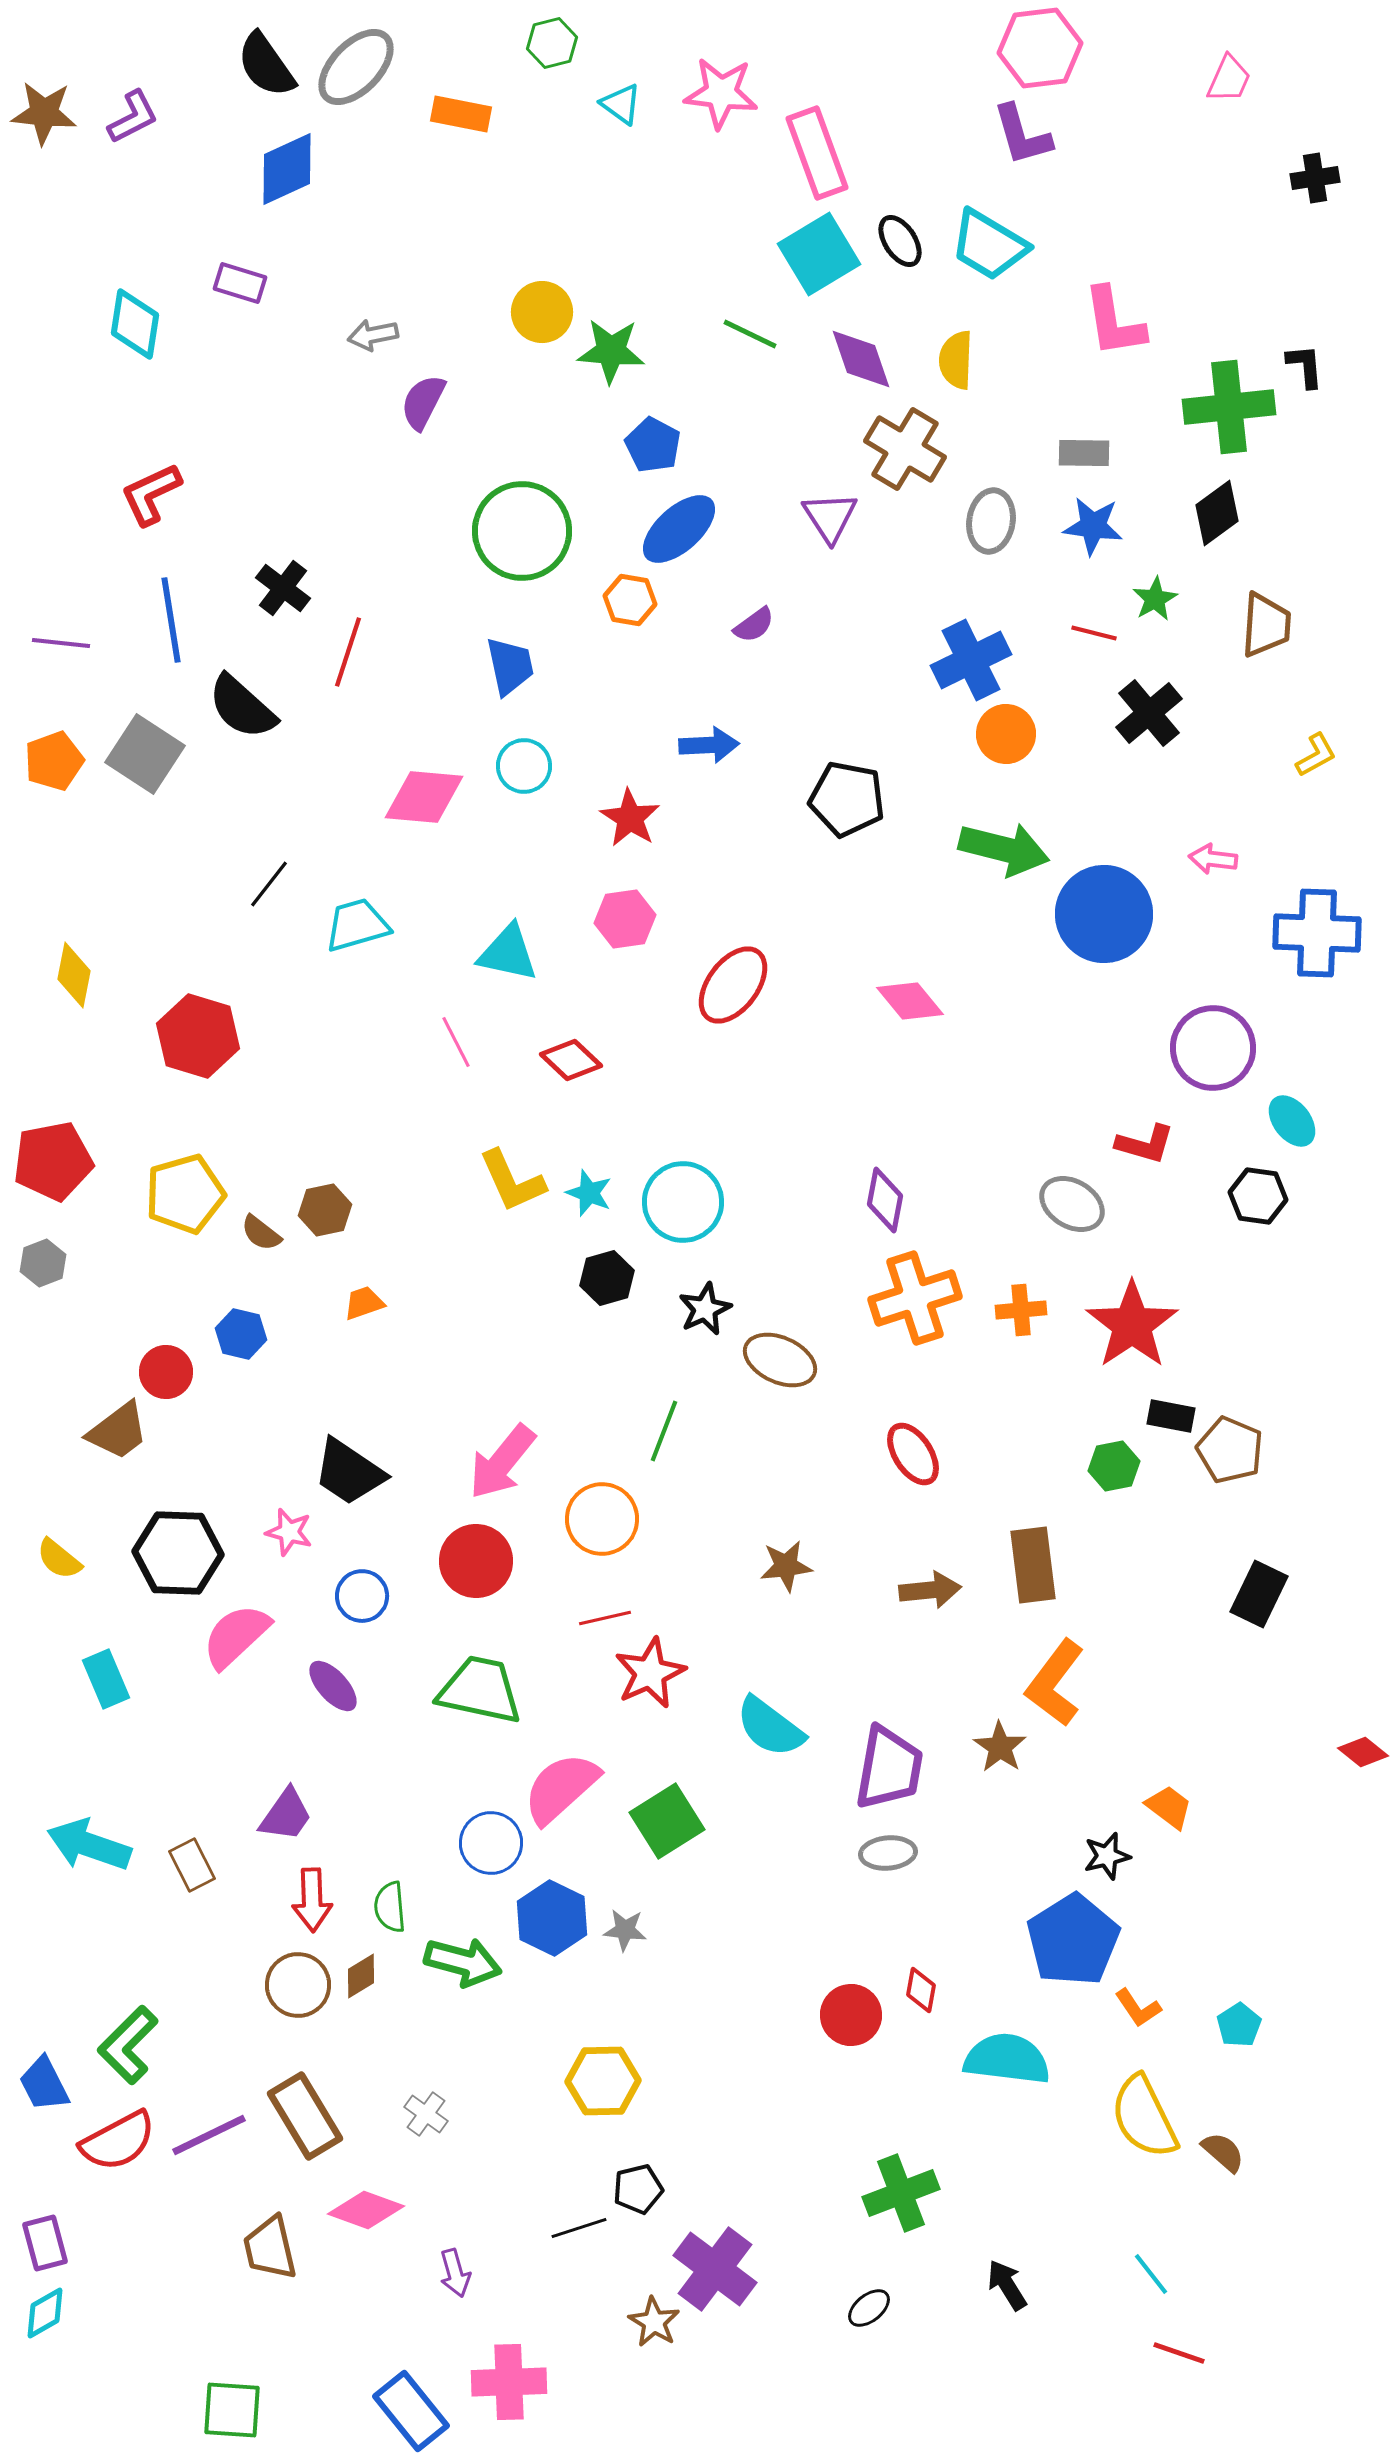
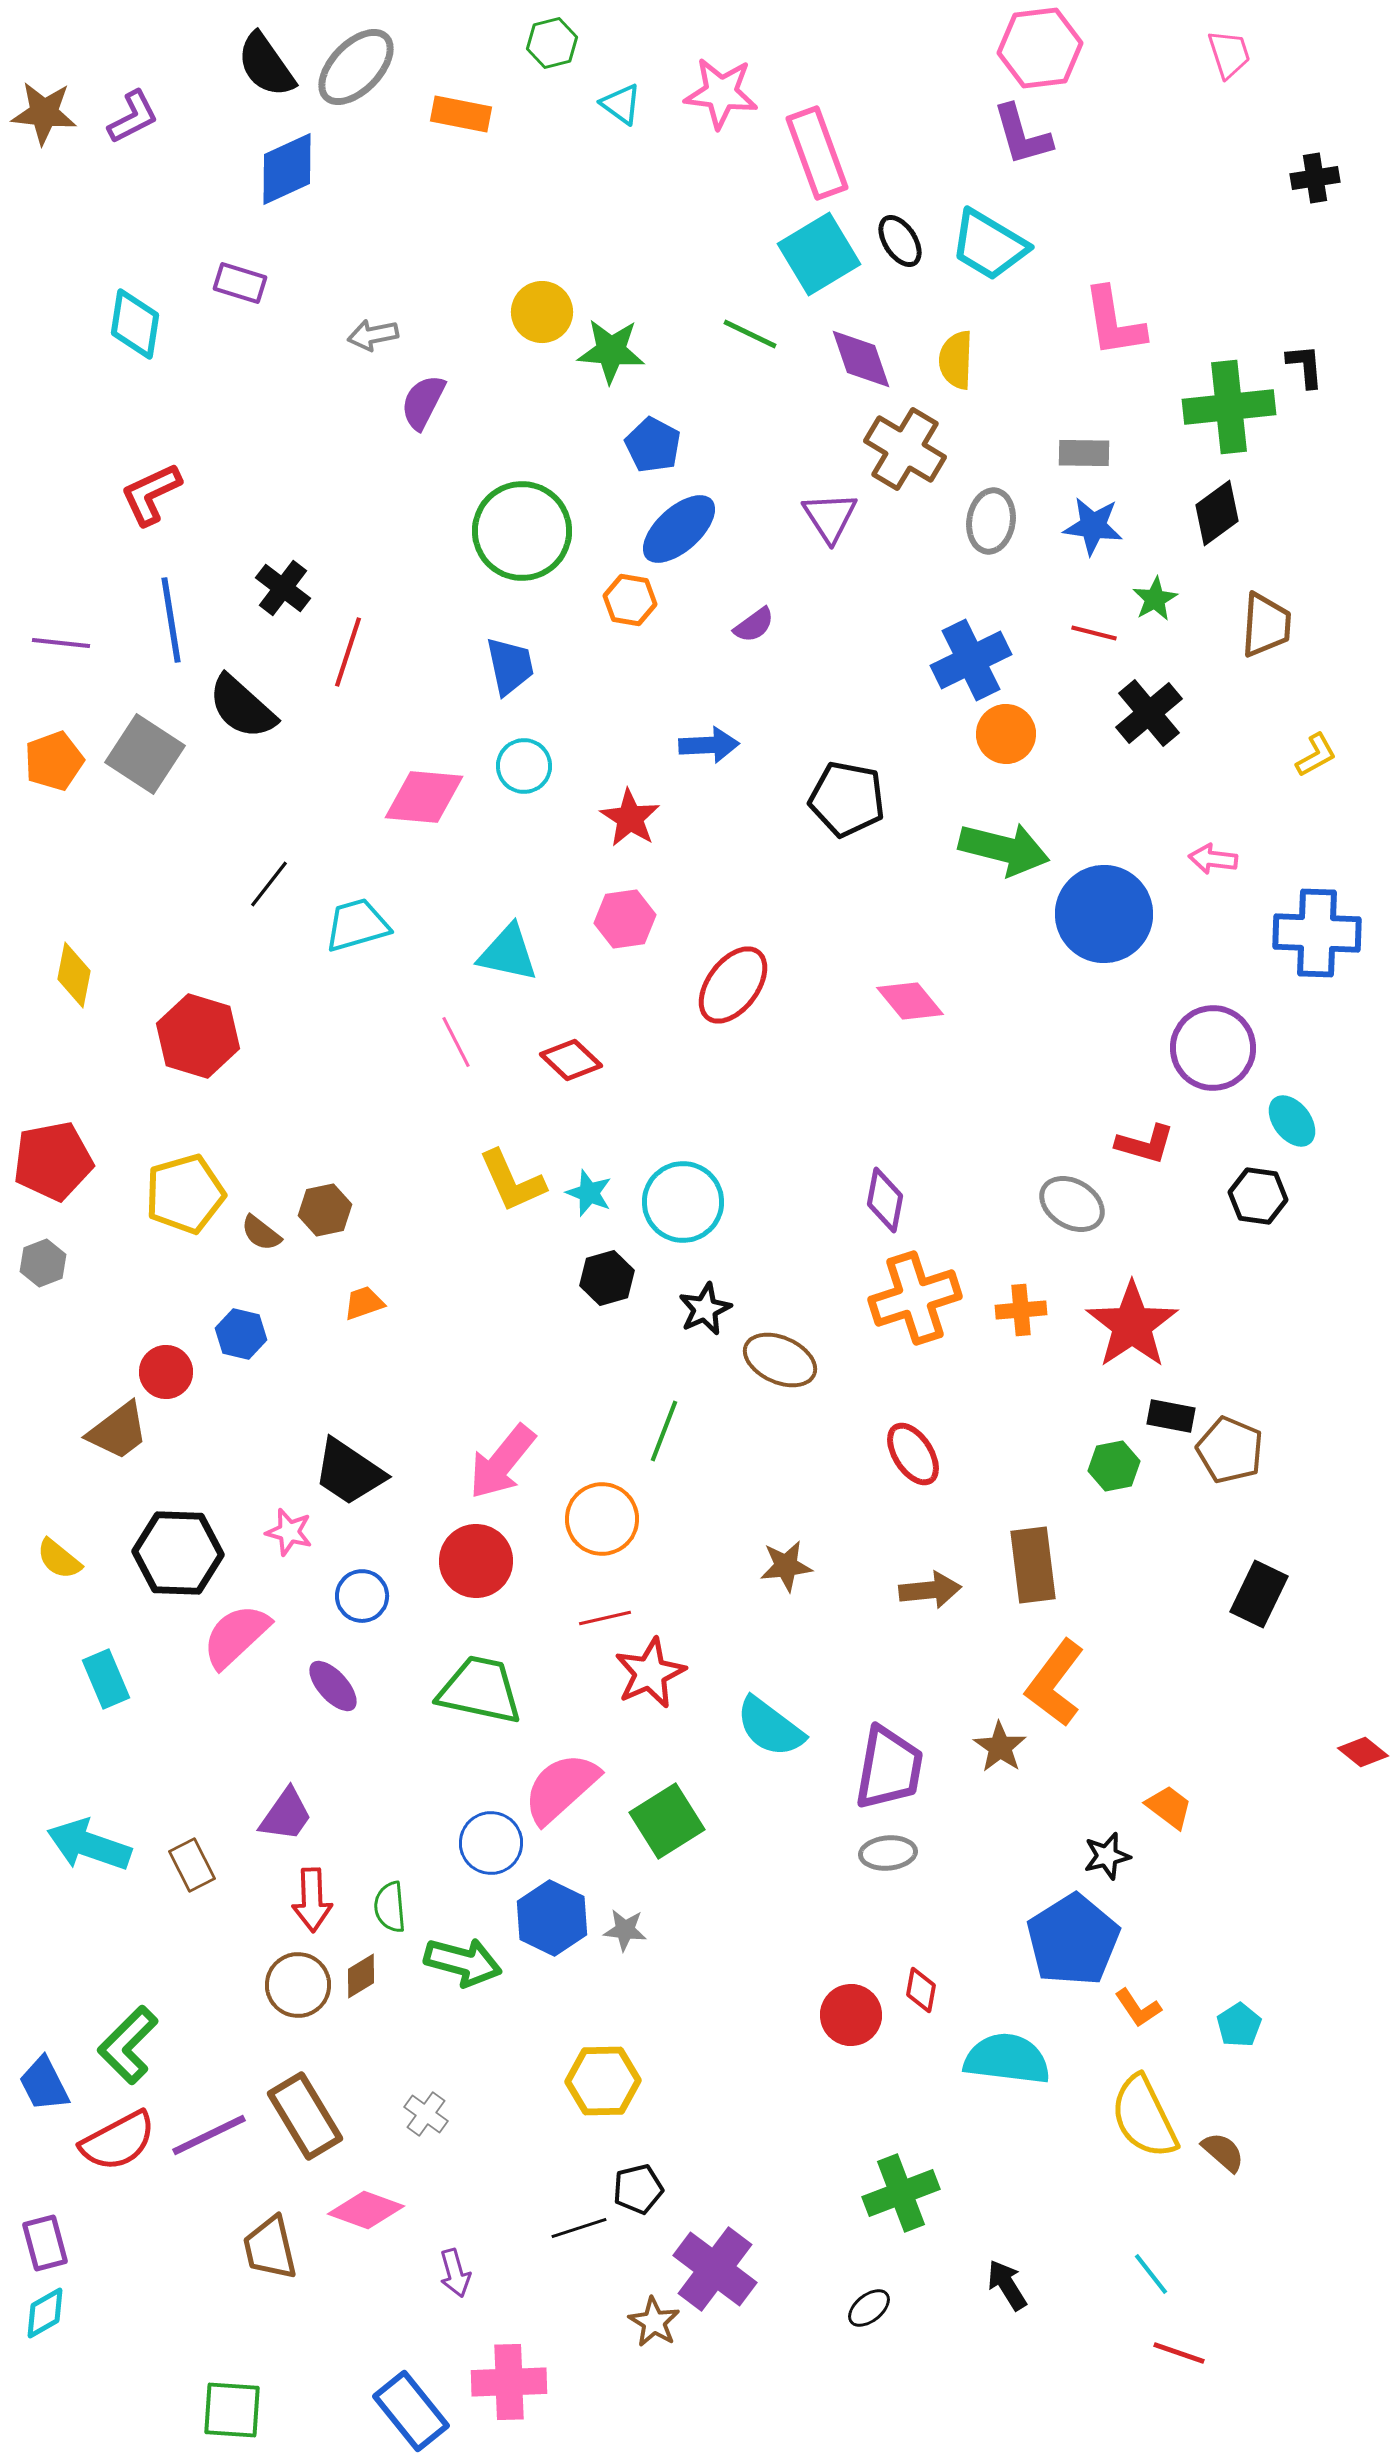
pink trapezoid at (1229, 79): moved 25 px up; rotated 42 degrees counterclockwise
